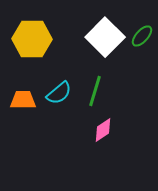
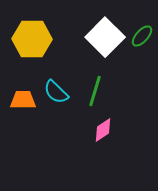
cyan semicircle: moved 3 px left, 1 px up; rotated 84 degrees clockwise
